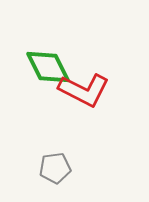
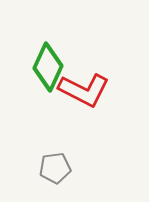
green diamond: rotated 51 degrees clockwise
